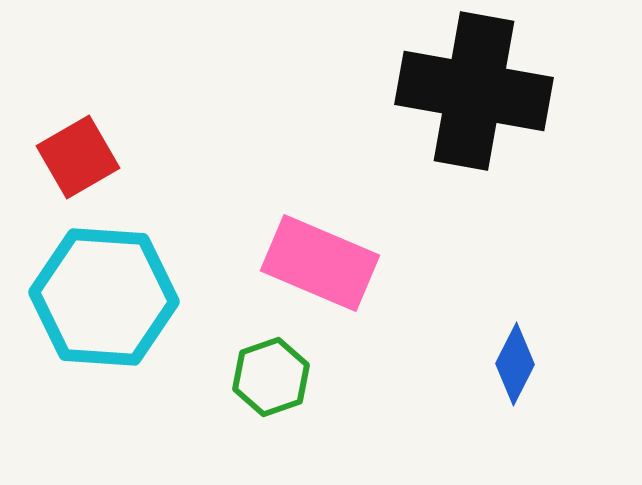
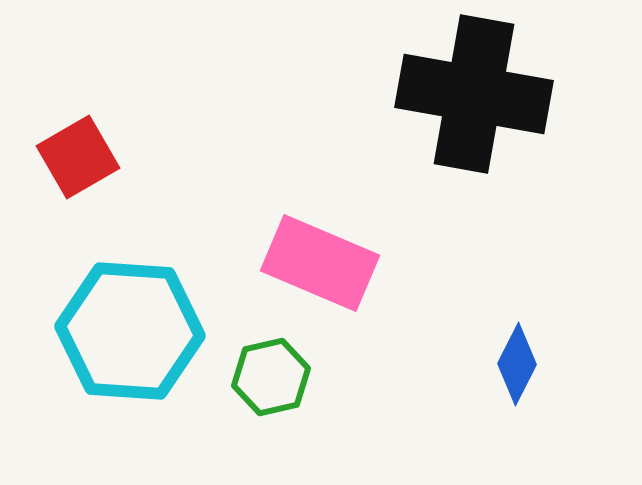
black cross: moved 3 px down
cyan hexagon: moved 26 px right, 34 px down
blue diamond: moved 2 px right
green hexagon: rotated 6 degrees clockwise
